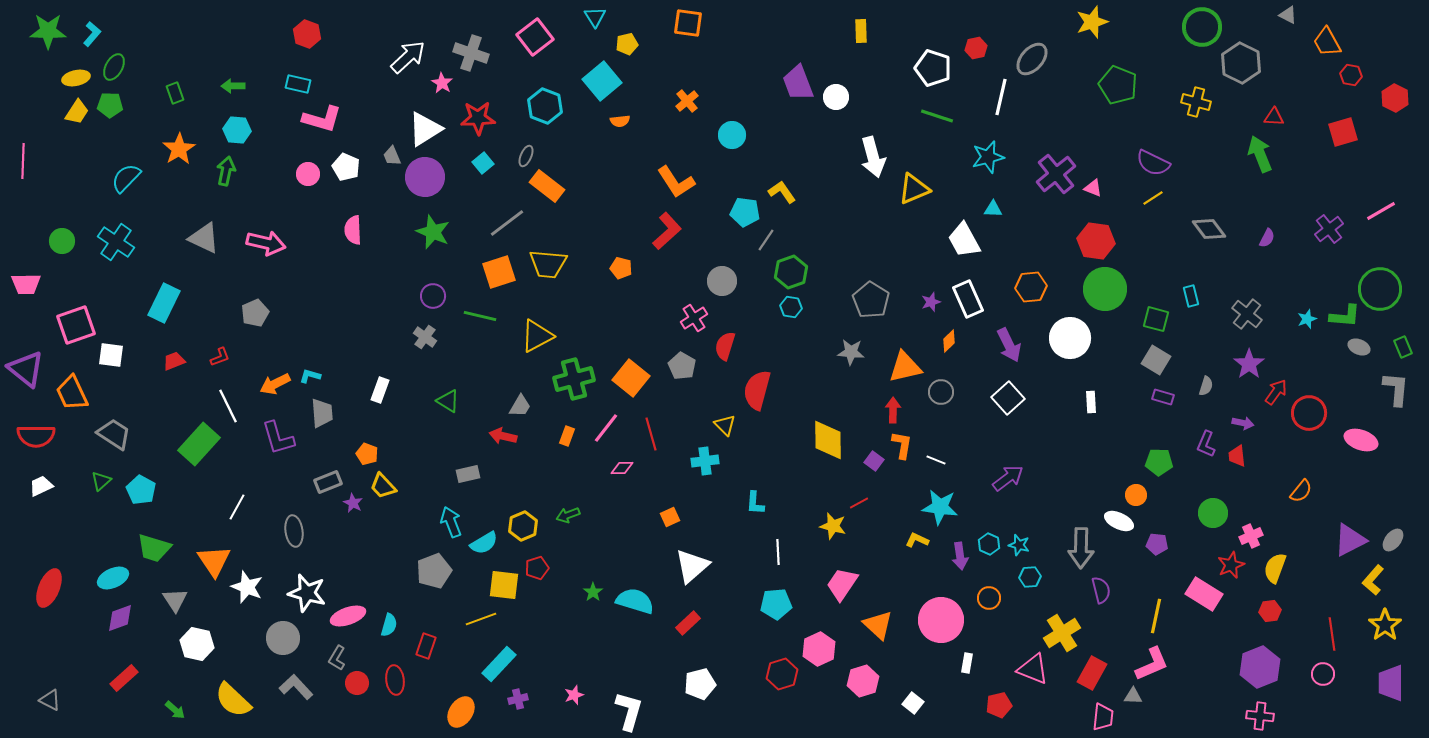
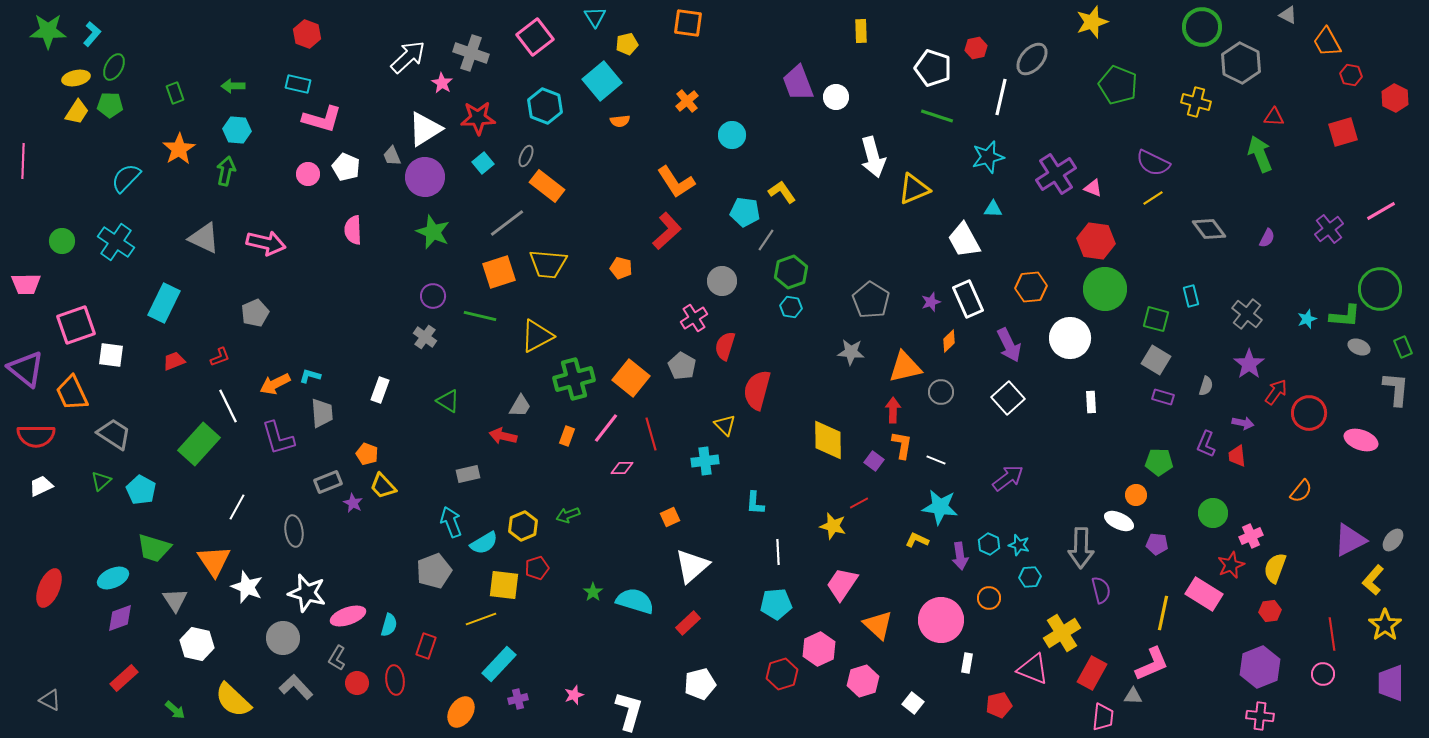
purple cross at (1056, 174): rotated 6 degrees clockwise
yellow line at (1156, 616): moved 7 px right, 3 px up
